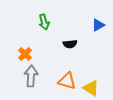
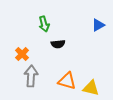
green arrow: moved 2 px down
black semicircle: moved 12 px left
orange cross: moved 3 px left
yellow triangle: rotated 18 degrees counterclockwise
